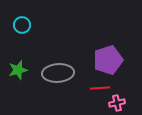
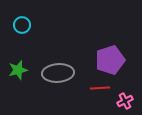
purple pentagon: moved 2 px right
pink cross: moved 8 px right, 2 px up; rotated 14 degrees counterclockwise
